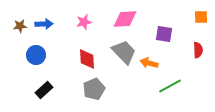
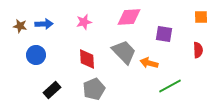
pink diamond: moved 4 px right, 2 px up
brown star: rotated 16 degrees clockwise
black rectangle: moved 8 px right
